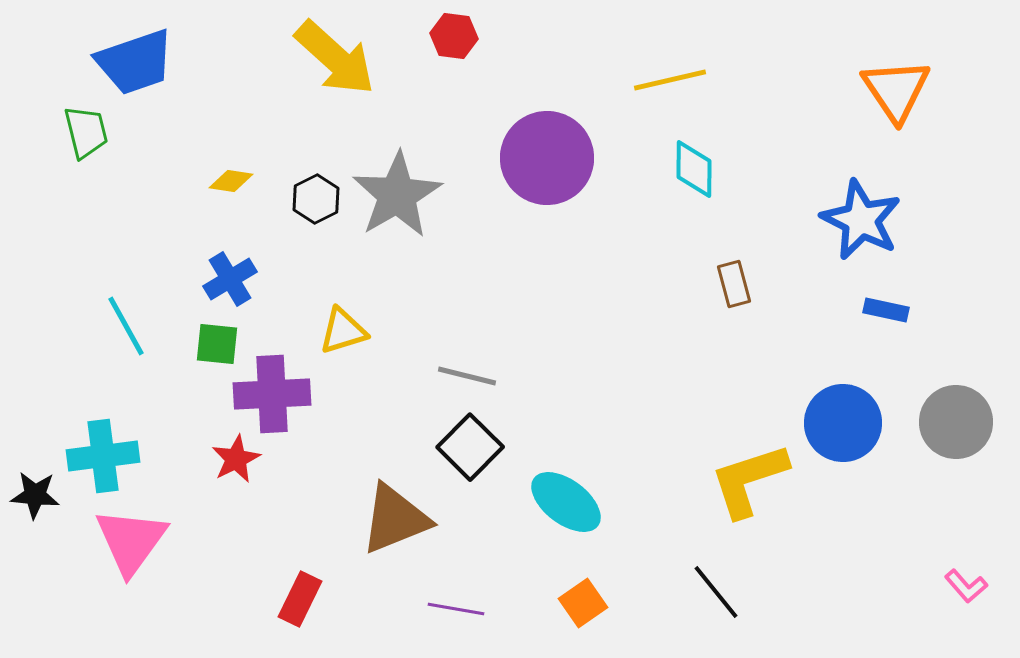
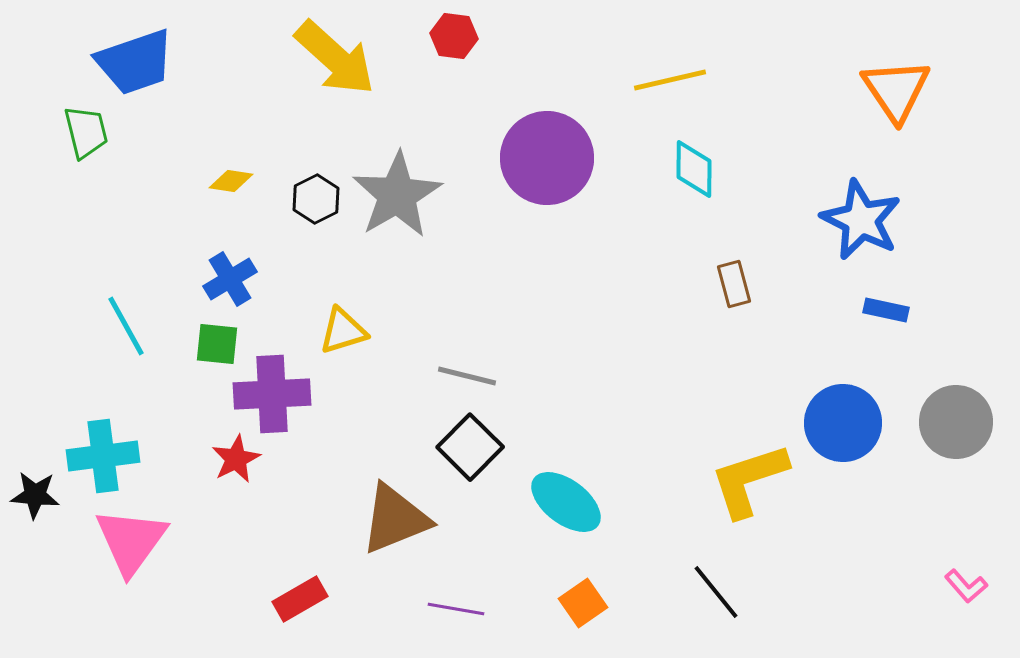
red rectangle: rotated 34 degrees clockwise
